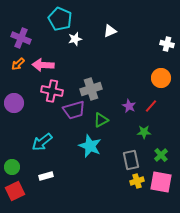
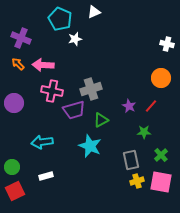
white triangle: moved 16 px left, 19 px up
orange arrow: rotated 88 degrees clockwise
cyan arrow: rotated 30 degrees clockwise
